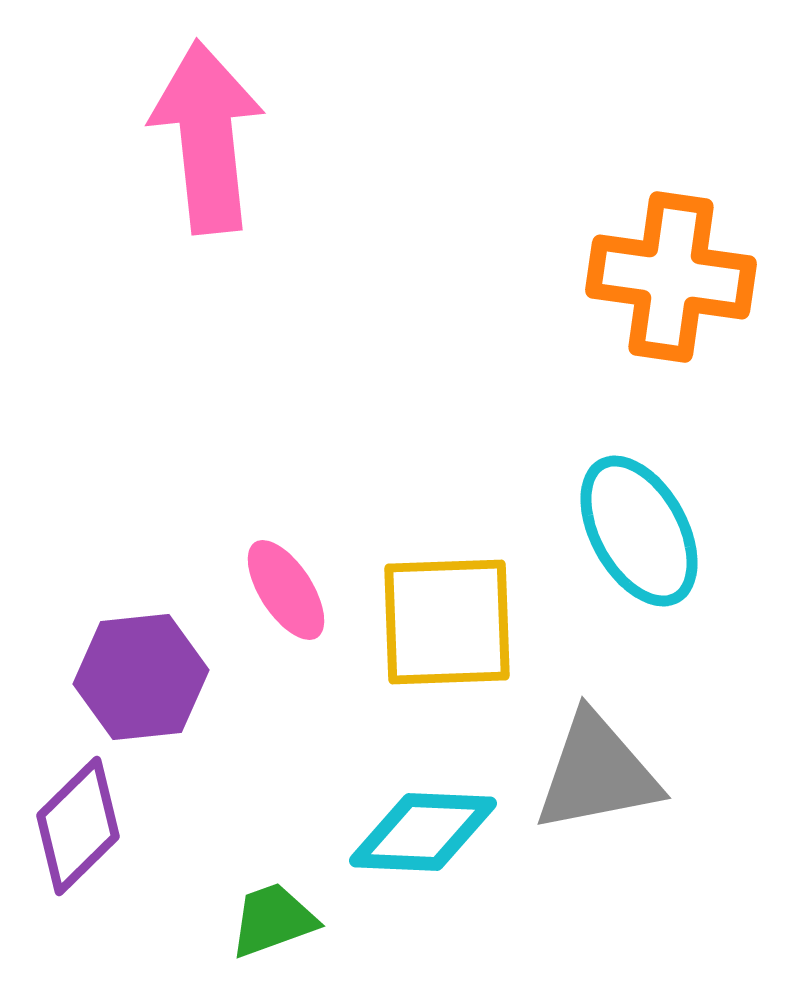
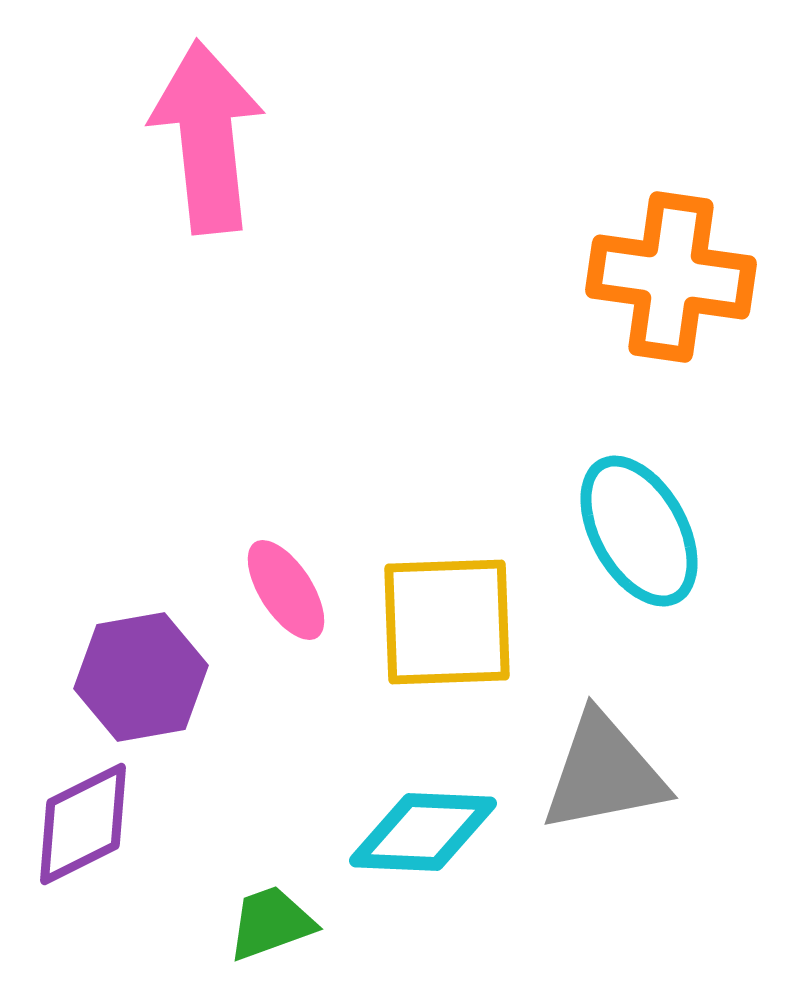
purple hexagon: rotated 4 degrees counterclockwise
gray triangle: moved 7 px right
purple diamond: moved 5 px right, 2 px up; rotated 18 degrees clockwise
green trapezoid: moved 2 px left, 3 px down
